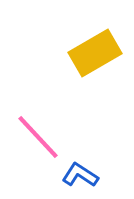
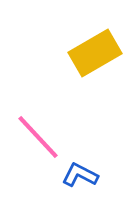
blue L-shape: rotated 6 degrees counterclockwise
